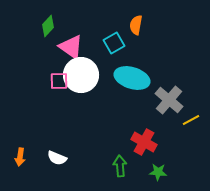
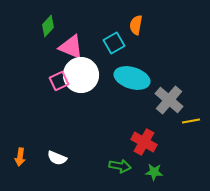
pink triangle: rotated 12 degrees counterclockwise
pink square: rotated 24 degrees counterclockwise
yellow line: moved 1 px down; rotated 18 degrees clockwise
green arrow: rotated 105 degrees clockwise
green star: moved 4 px left
